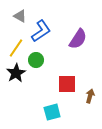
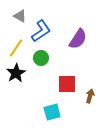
green circle: moved 5 px right, 2 px up
